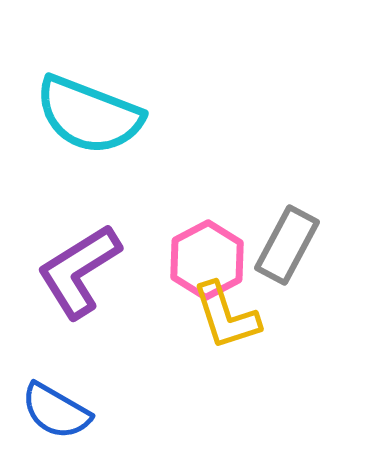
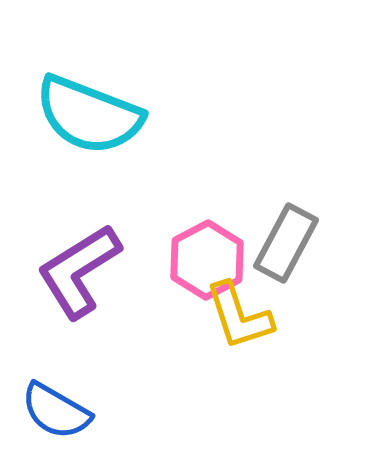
gray rectangle: moved 1 px left, 2 px up
yellow L-shape: moved 13 px right
